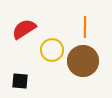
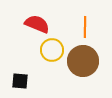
red semicircle: moved 13 px right, 5 px up; rotated 55 degrees clockwise
